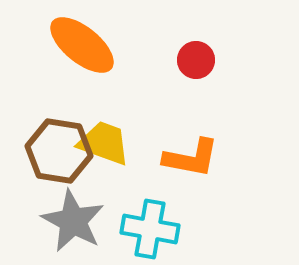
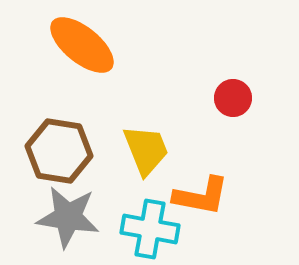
red circle: moved 37 px right, 38 px down
yellow trapezoid: moved 42 px right, 7 px down; rotated 48 degrees clockwise
orange L-shape: moved 10 px right, 38 px down
gray star: moved 5 px left, 4 px up; rotated 20 degrees counterclockwise
